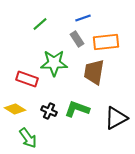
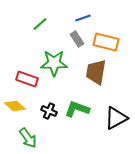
orange rectangle: rotated 20 degrees clockwise
brown trapezoid: moved 2 px right
yellow diamond: moved 3 px up; rotated 10 degrees clockwise
